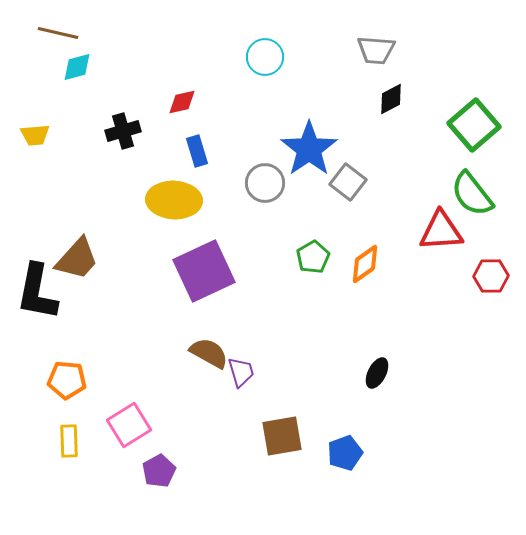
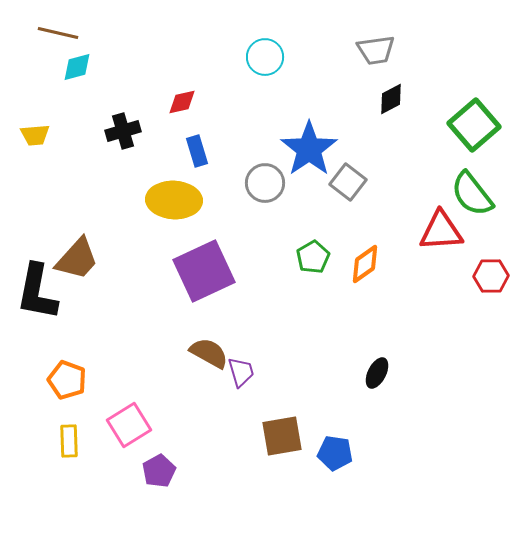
gray trapezoid: rotated 12 degrees counterclockwise
orange pentagon: rotated 15 degrees clockwise
blue pentagon: moved 10 px left; rotated 28 degrees clockwise
